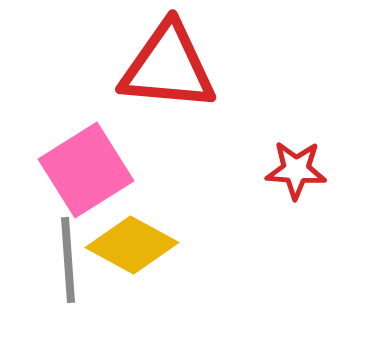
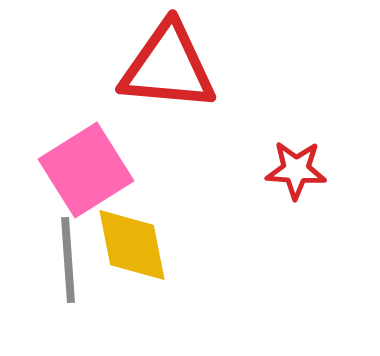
yellow diamond: rotated 50 degrees clockwise
